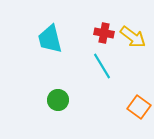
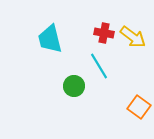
cyan line: moved 3 px left
green circle: moved 16 px right, 14 px up
